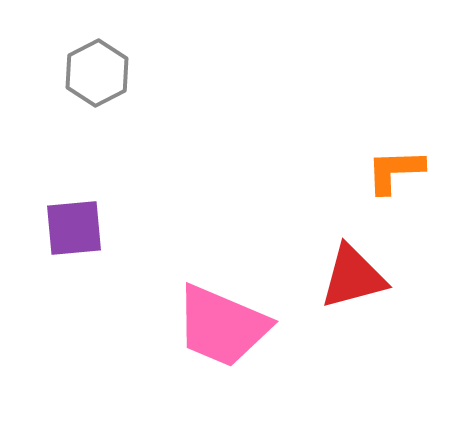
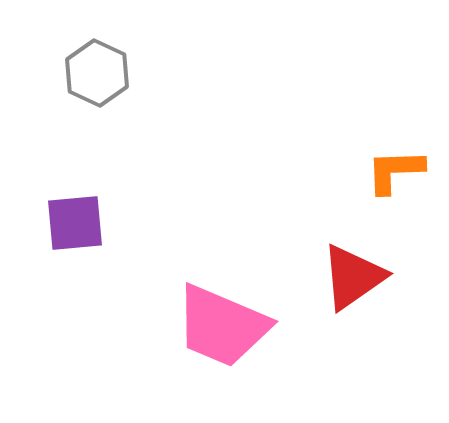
gray hexagon: rotated 8 degrees counterclockwise
purple square: moved 1 px right, 5 px up
red triangle: rotated 20 degrees counterclockwise
